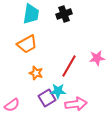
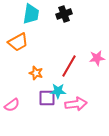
orange trapezoid: moved 9 px left, 2 px up
purple square: rotated 30 degrees clockwise
